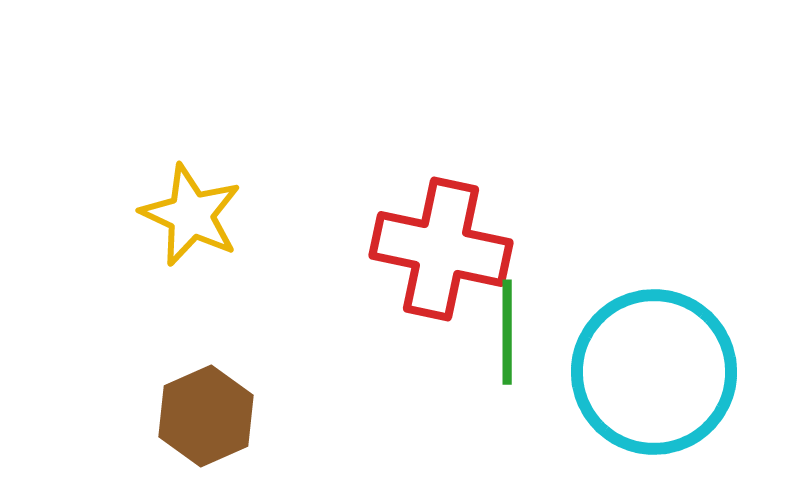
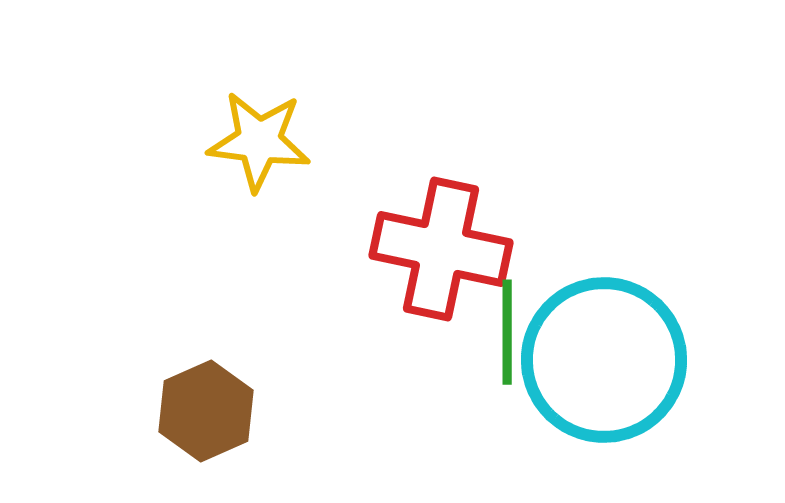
yellow star: moved 68 px right, 74 px up; rotated 18 degrees counterclockwise
cyan circle: moved 50 px left, 12 px up
brown hexagon: moved 5 px up
